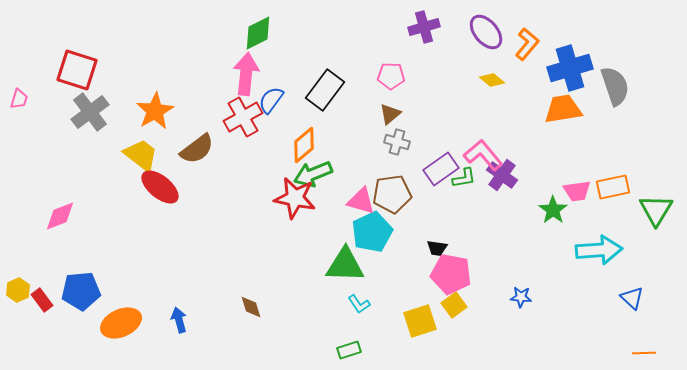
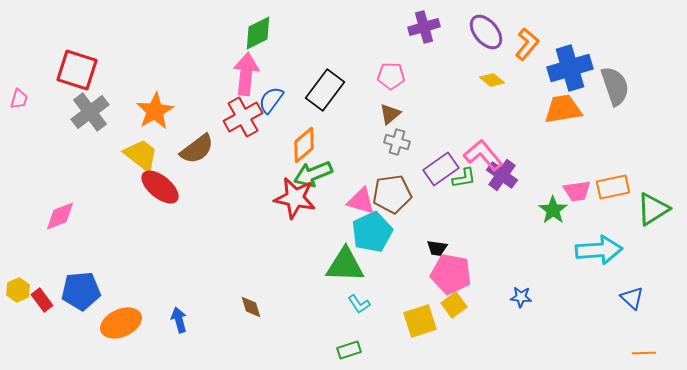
green triangle at (656, 210): moved 3 px left, 1 px up; rotated 27 degrees clockwise
